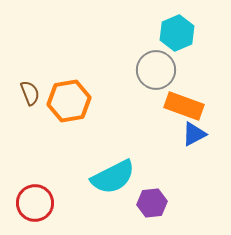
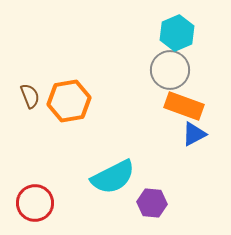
gray circle: moved 14 px right
brown semicircle: moved 3 px down
purple hexagon: rotated 12 degrees clockwise
